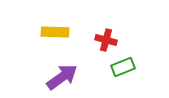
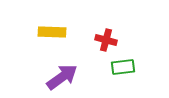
yellow rectangle: moved 3 px left
green rectangle: rotated 15 degrees clockwise
